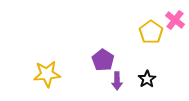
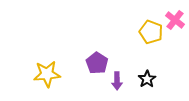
yellow pentagon: rotated 15 degrees counterclockwise
purple pentagon: moved 6 px left, 3 px down
